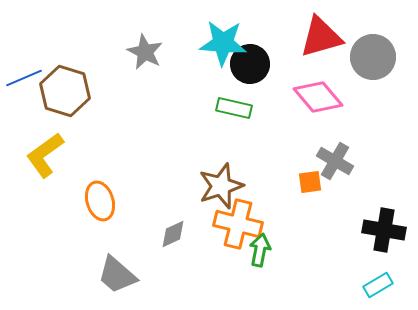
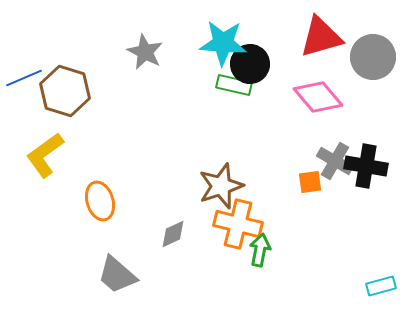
green rectangle: moved 23 px up
black cross: moved 18 px left, 64 px up
cyan rectangle: moved 3 px right, 1 px down; rotated 16 degrees clockwise
